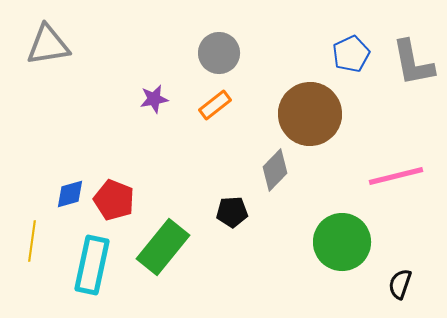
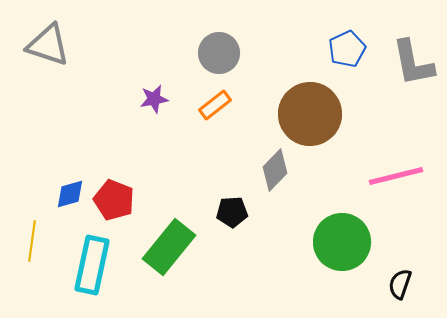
gray triangle: rotated 27 degrees clockwise
blue pentagon: moved 4 px left, 5 px up
green rectangle: moved 6 px right
